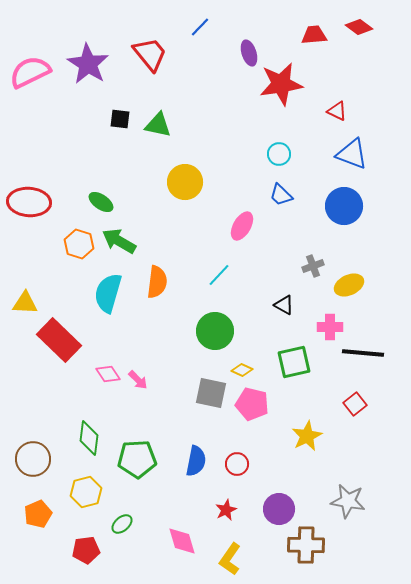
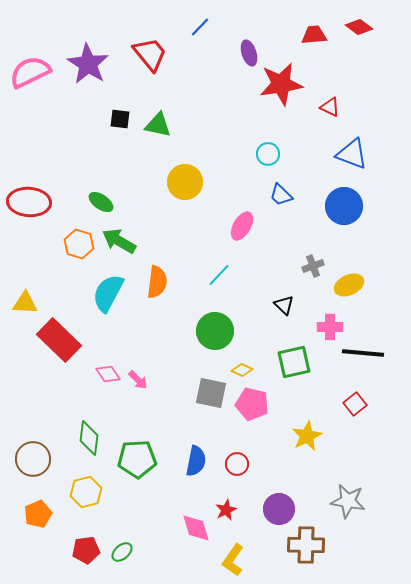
red triangle at (337, 111): moved 7 px left, 4 px up
cyan circle at (279, 154): moved 11 px left
cyan semicircle at (108, 293): rotated 12 degrees clockwise
black triangle at (284, 305): rotated 15 degrees clockwise
green ellipse at (122, 524): moved 28 px down
pink diamond at (182, 541): moved 14 px right, 13 px up
yellow L-shape at (230, 559): moved 3 px right, 1 px down
